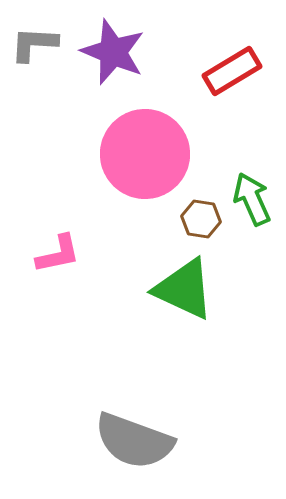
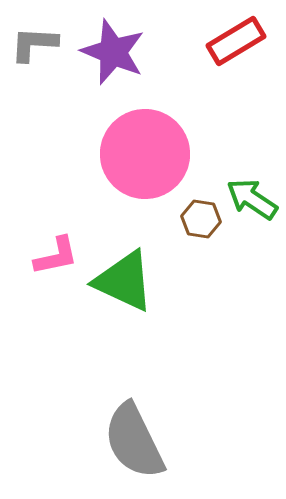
red rectangle: moved 4 px right, 30 px up
green arrow: rotated 32 degrees counterclockwise
pink L-shape: moved 2 px left, 2 px down
green triangle: moved 60 px left, 8 px up
gray semicircle: rotated 44 degrees clockwise
